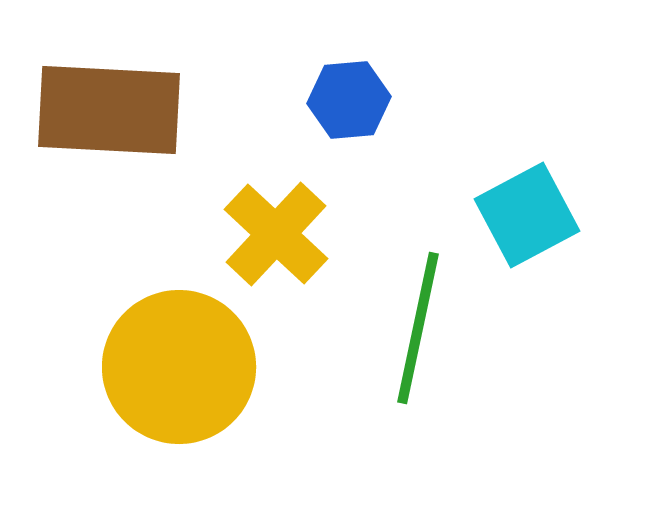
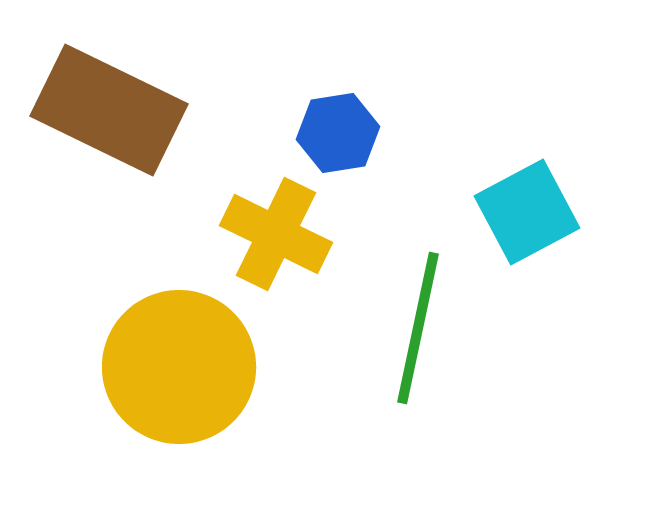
blue hexagon: moved 11 px left, 33 px down; rotated 4 degrees counterclockwise
brown rectangle: rotated 23 degrees clockwise
cyan square: moved 3 px up
yellow cross: rotated 17 degrees counterclockwise
